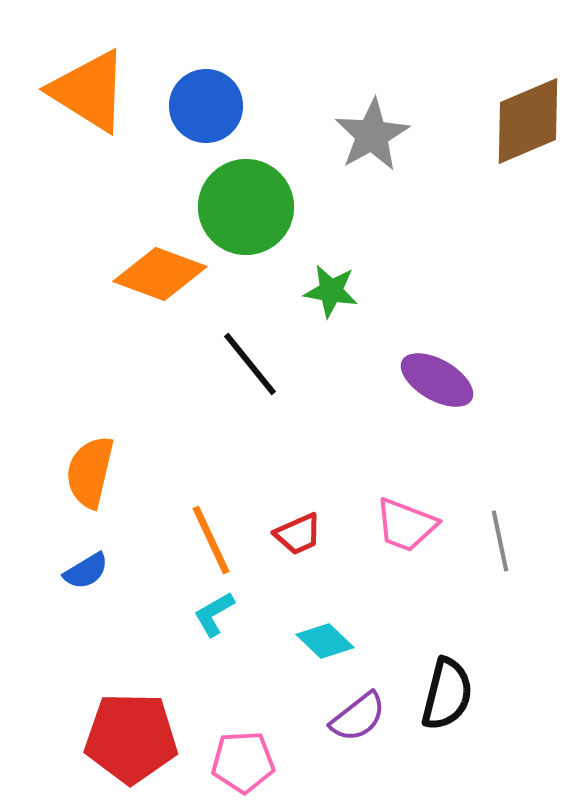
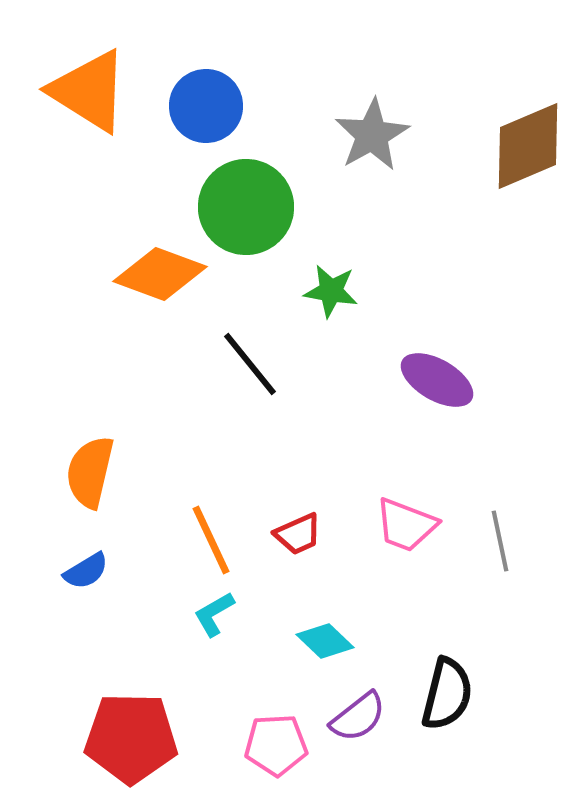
brown diamond: moved 25 px down
pink pentagon: moved 33 px right, 17 px up
